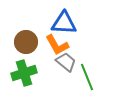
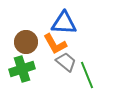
orange L-shape: moved 2 px left, 1 px up
green cross: moved 2 px left, 4 px up
green line: moved 2 px up
